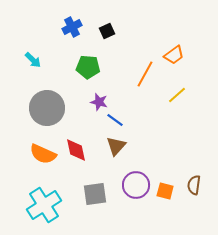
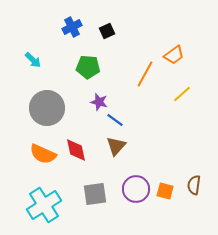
yellow line: moved 5 px right, 1 px up
purple circle: moved 4 px down
